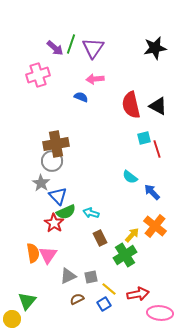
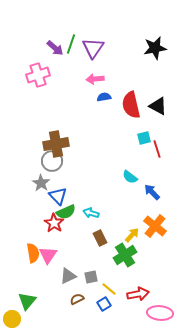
blue semicircle: moved 23 px right; rotated 32 degrees counterclockwise
